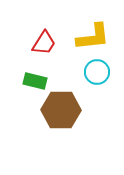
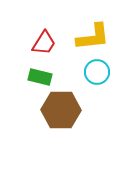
green rectangle: moved 5 px right, 4 px up
